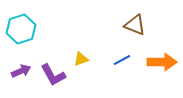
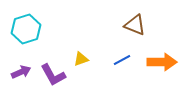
cyan hexagon: moved 5 px right
purple arrow: moved 1 px down
